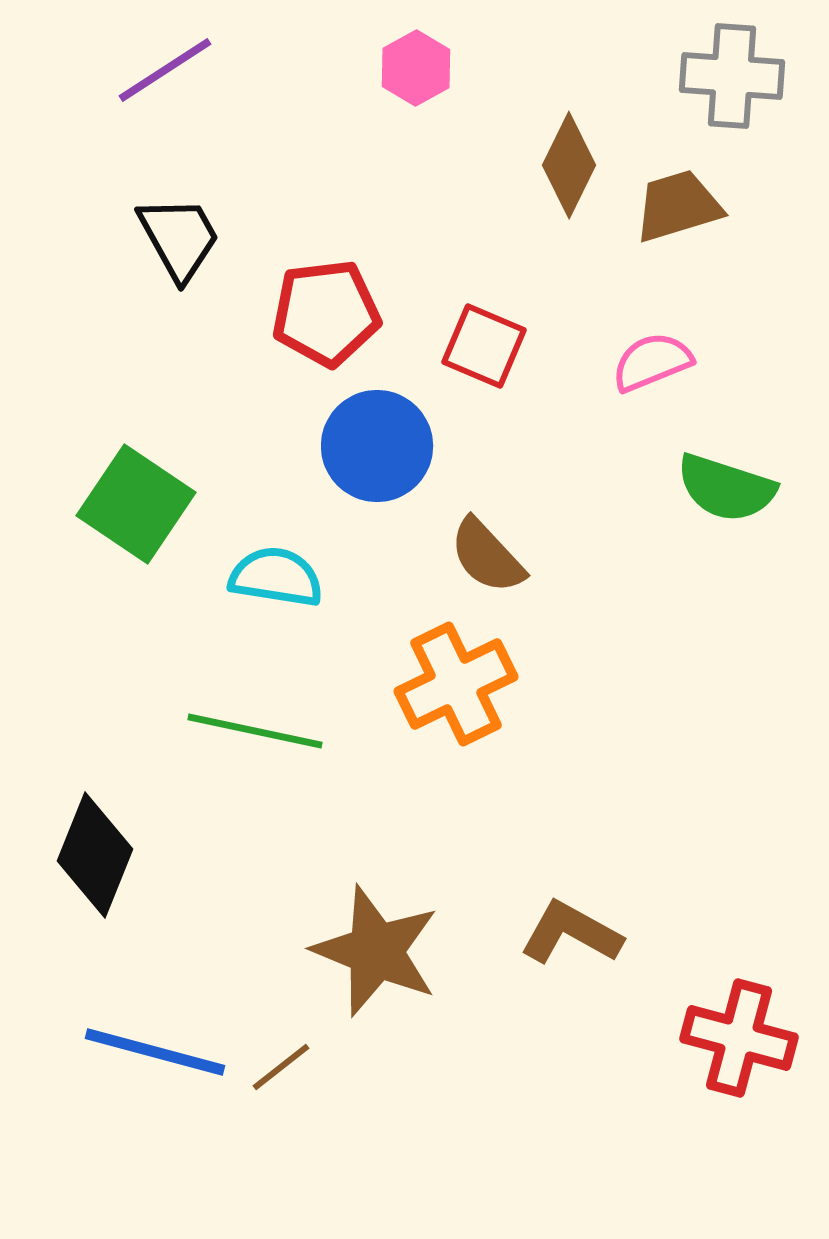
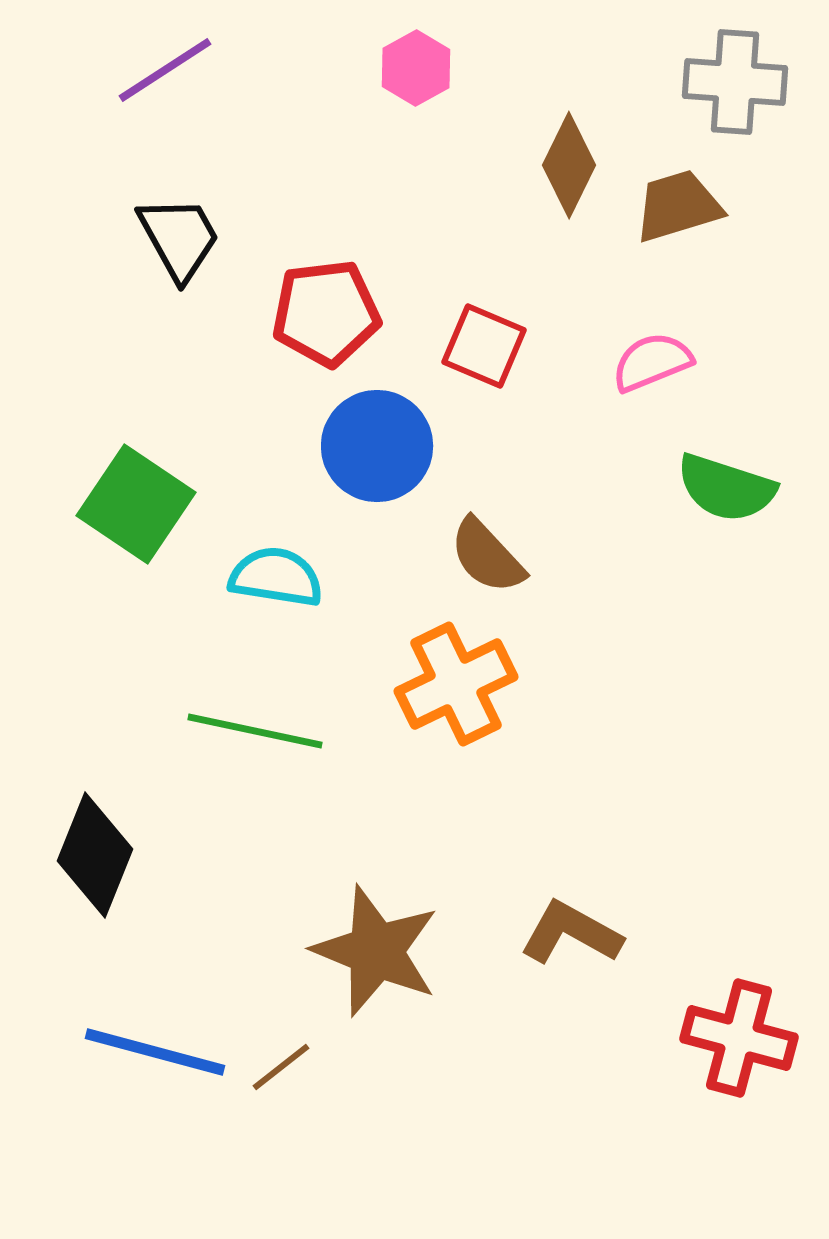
gray cross: moved 3 px right, 6 px down
